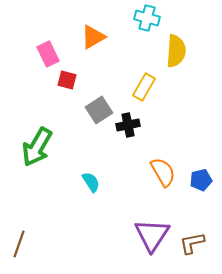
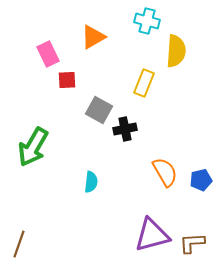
cyan cross: moved 3 px down
red square: rotated 18 degrees counterclockwise
yellow rectangle: moved 4 px up; rotated 8 degrees counterclockwise
gray square: rotated 28 degrees counterclockwise
black cross: moved 3 px left, 4 px down
green arrow: moved 4 px left
orange semicircle: moved 2 px right
cyan semicircle: rotated 40 degrees clockwise
purple triangle: rotated 42 degrees clockwise
brown L-shape: rotated 8 degrees clockwise
